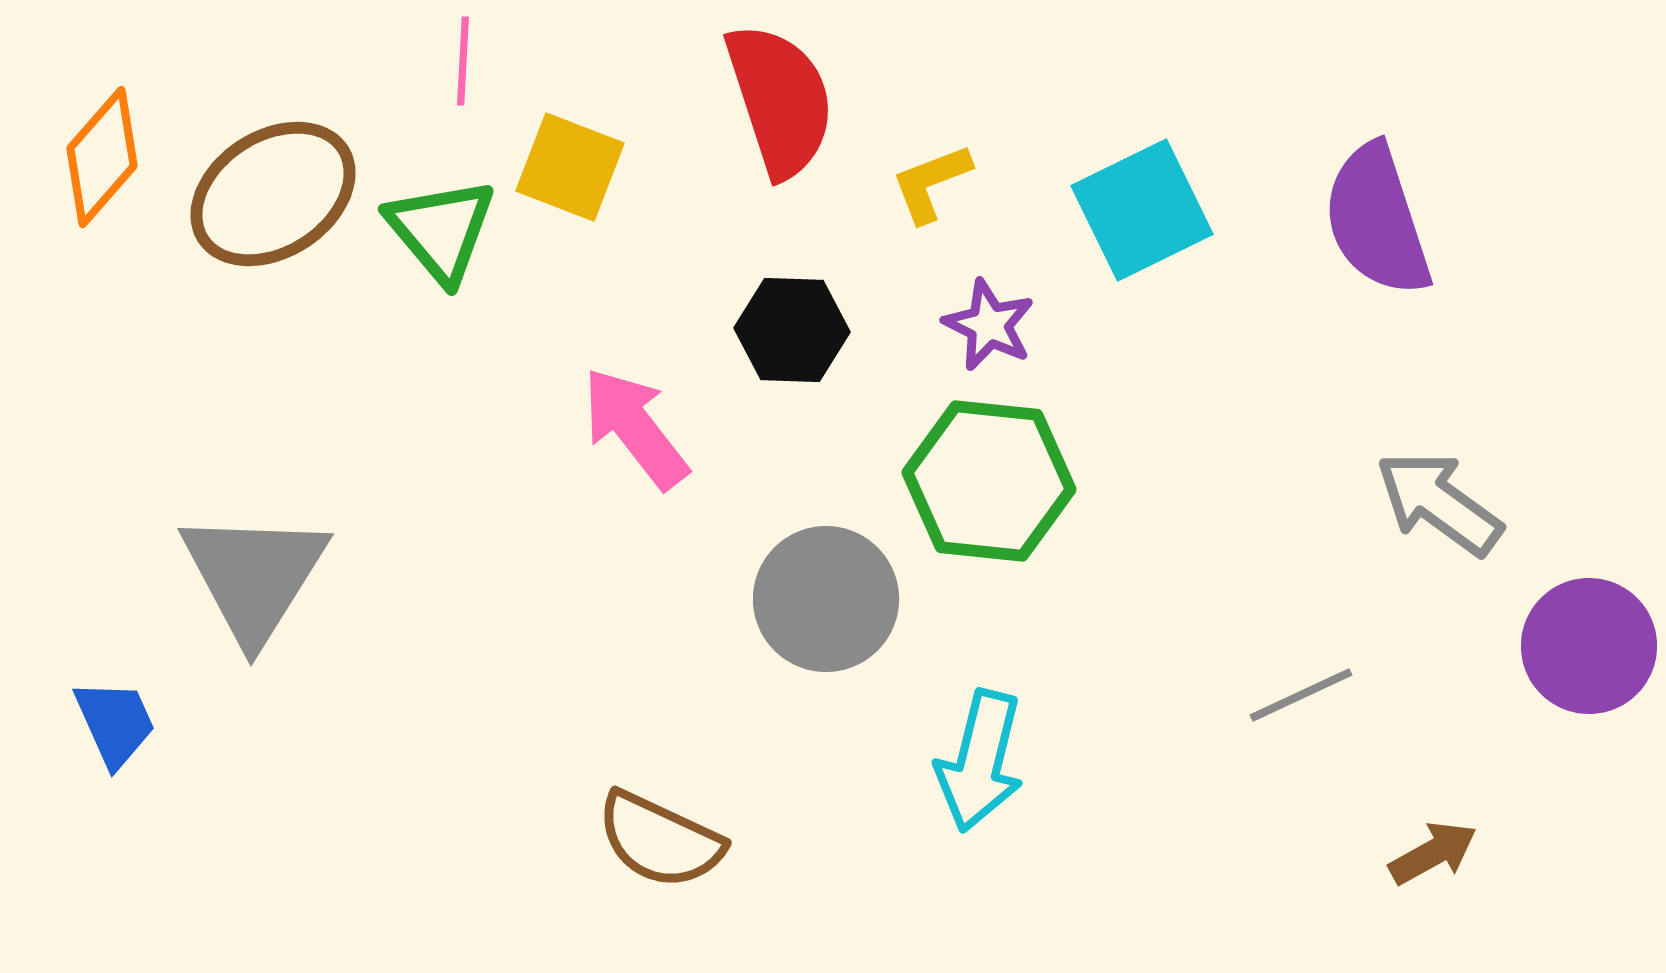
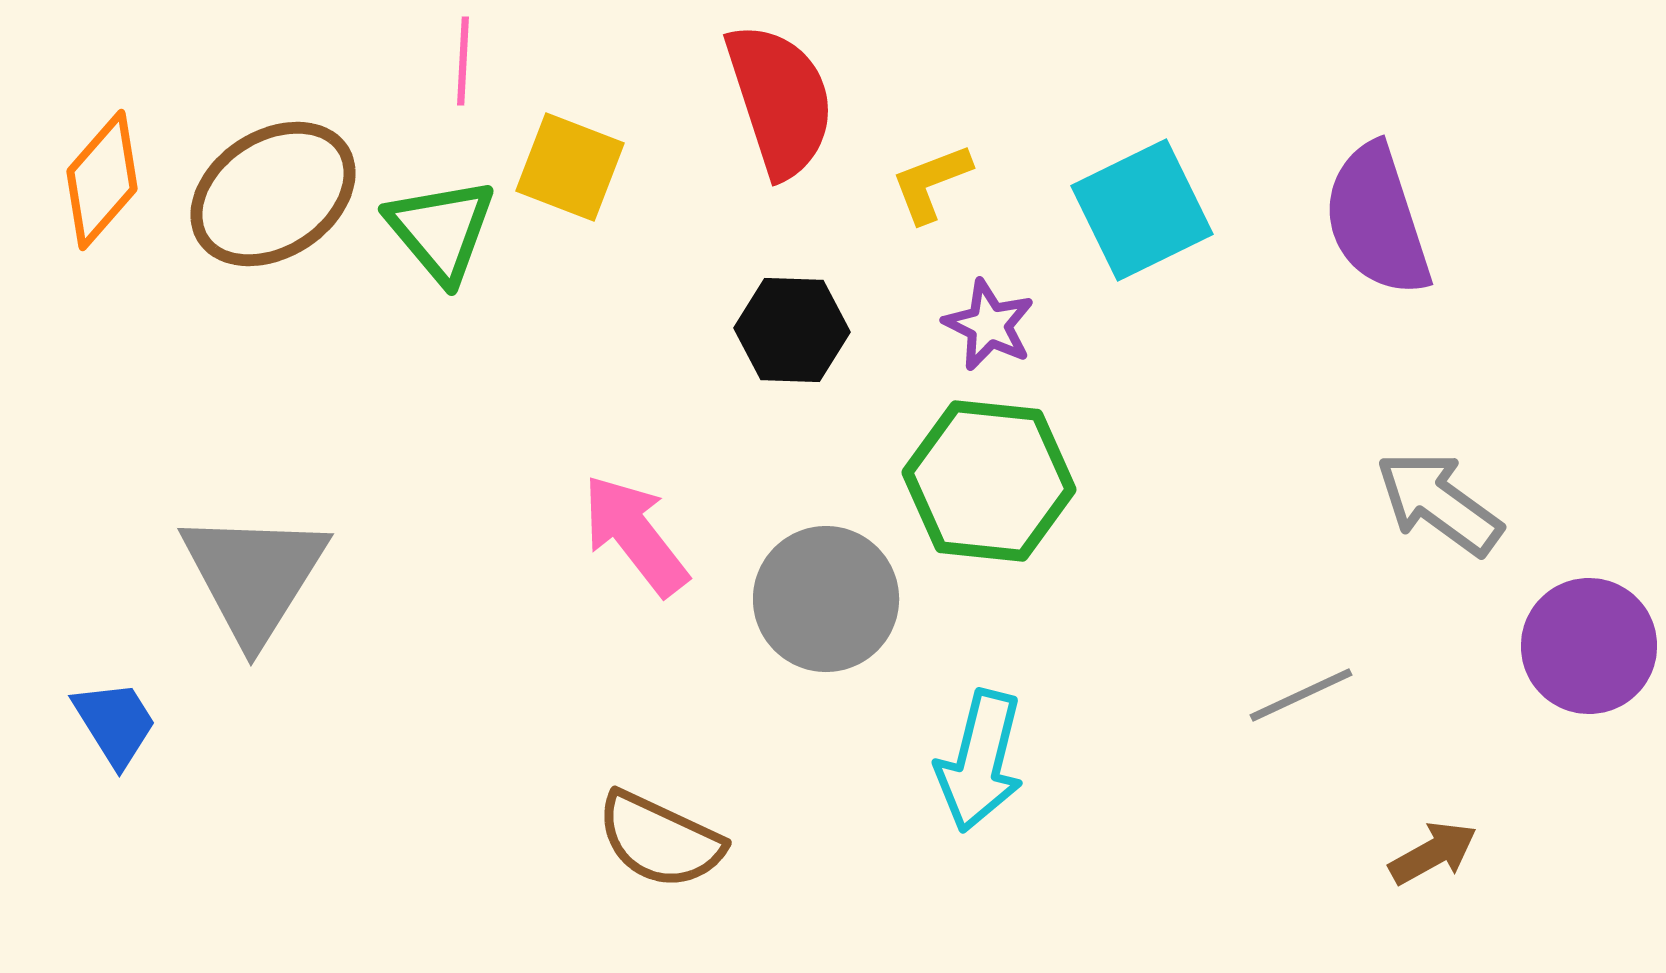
orange diamond: moved 23 px down
pink arrow: moved 107 px down
blue trapezoid: rotated 8 degrees counterclockwise
